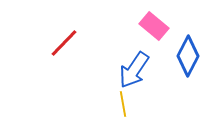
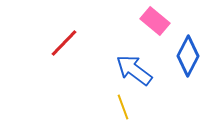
pink rectangle: moved 1 px right, 5 px up
blue arrow: rotated 93 degrees clockwise
yellow line: moved 3 px down; rotated 10 degrees counterclockwise
